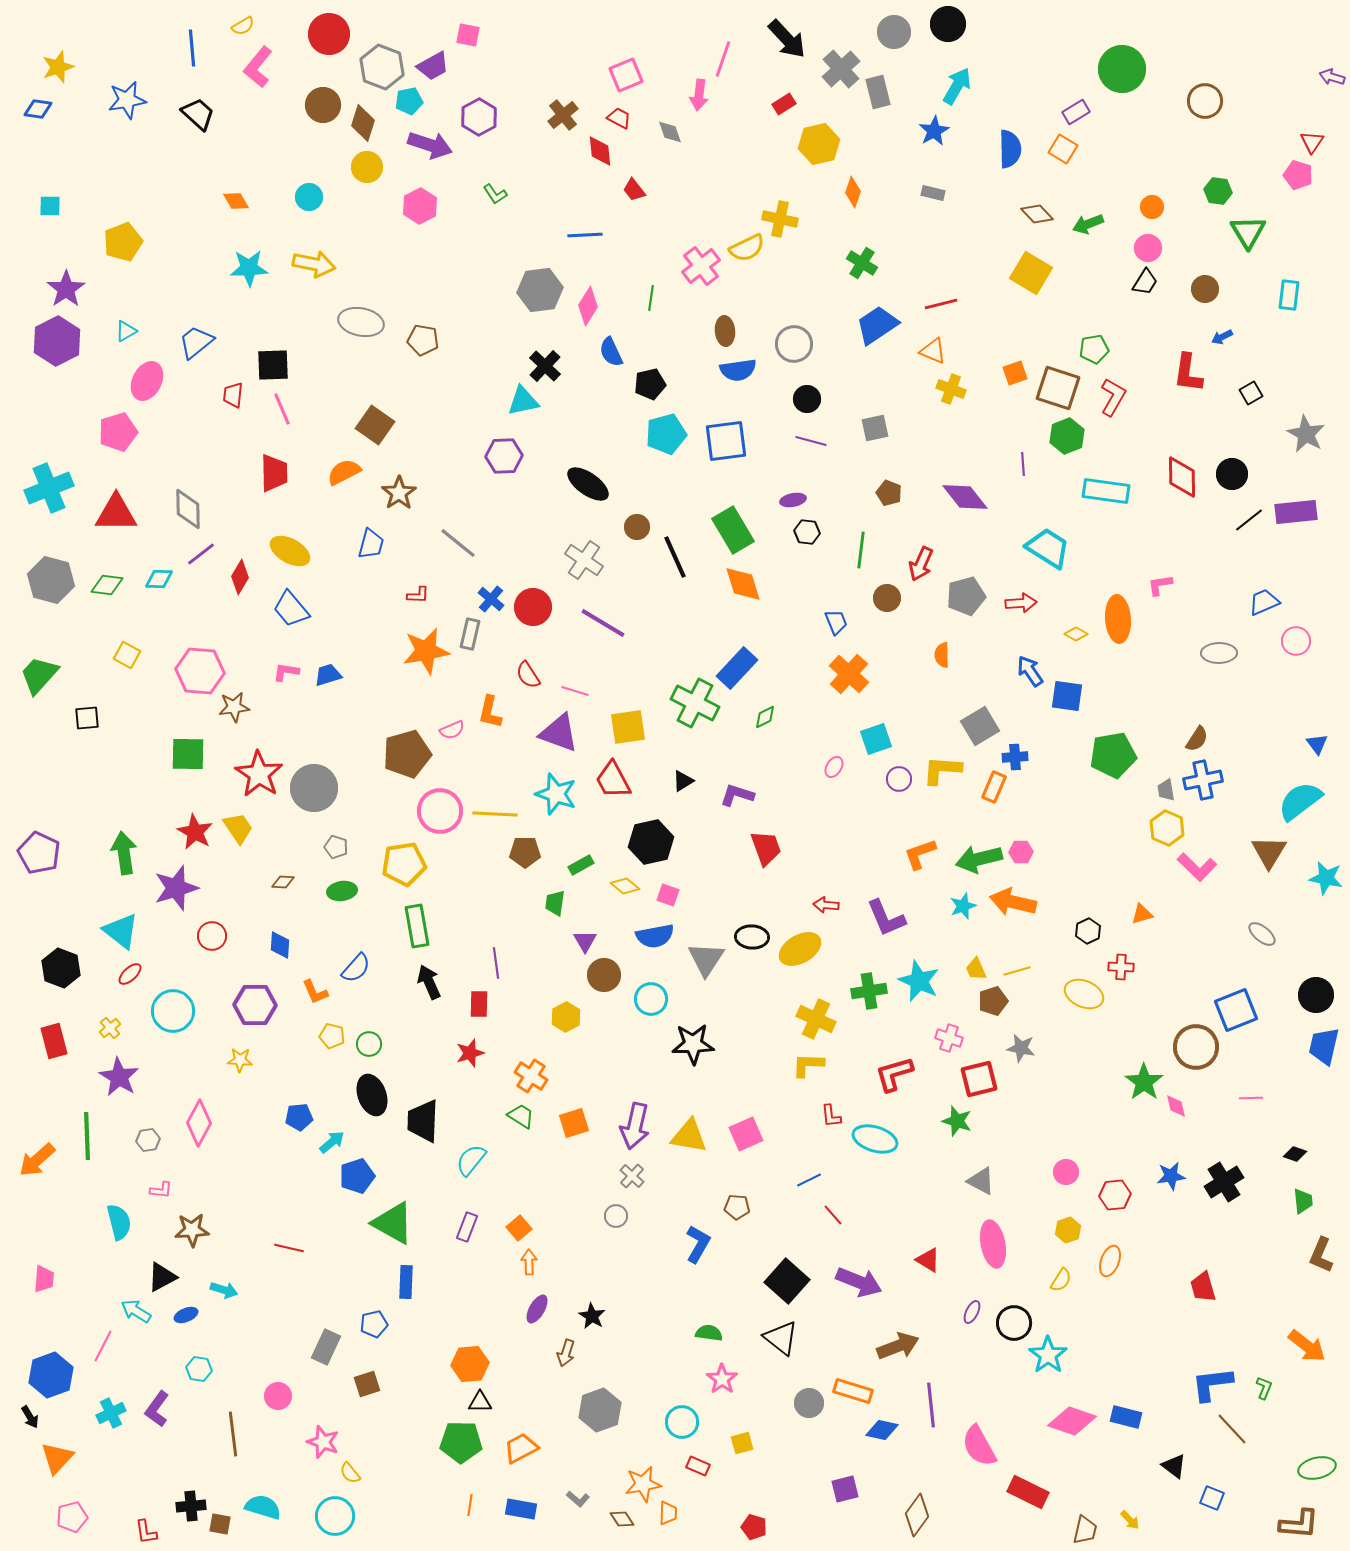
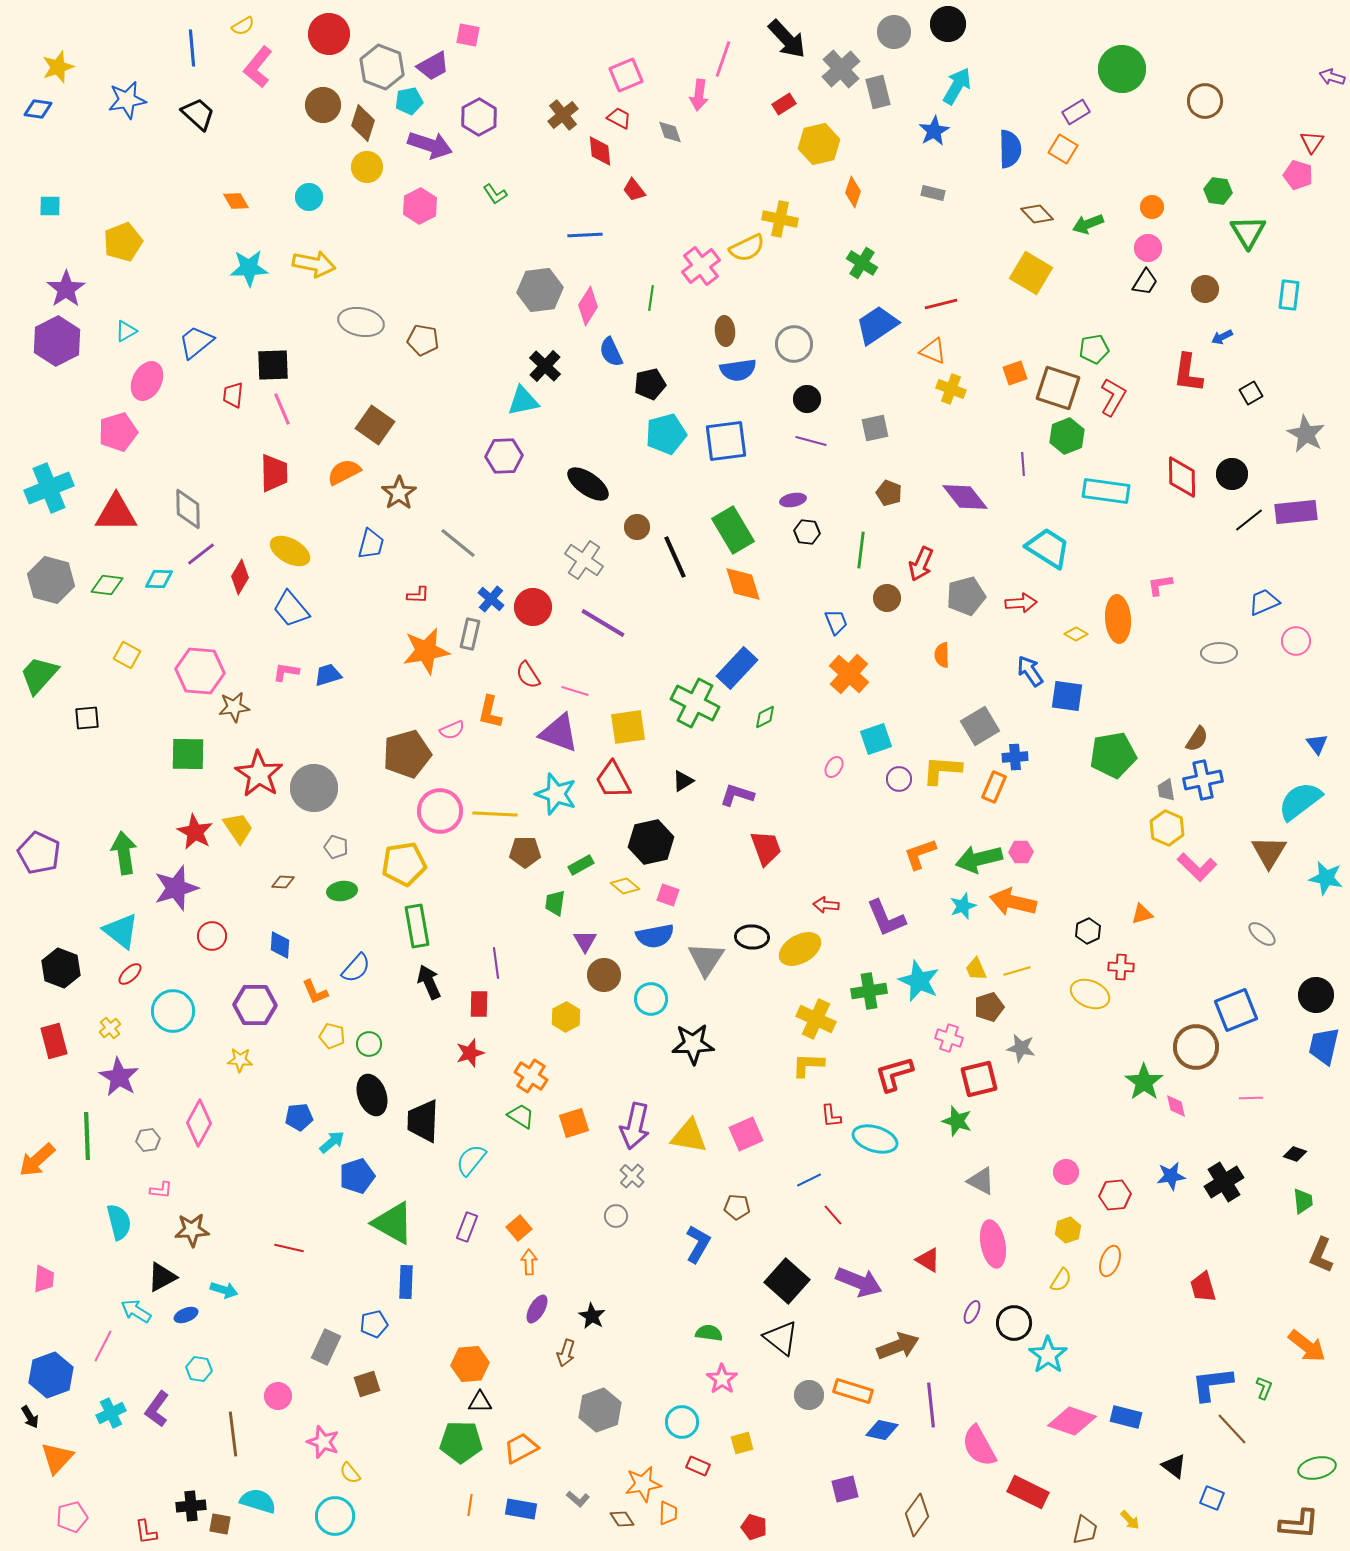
yellow ellipse at (1084, 994): moved 6 px right
brown pentagon at (993, 1001): moved 4 px left, 6 px down
gray circle at (809, 1403): moved 8 px up
cyan semicircle at (263, 1507): moved 5 px left, 6 px up
